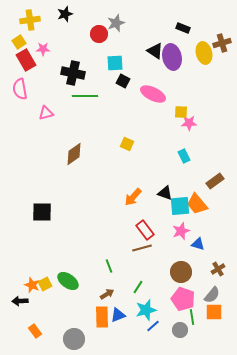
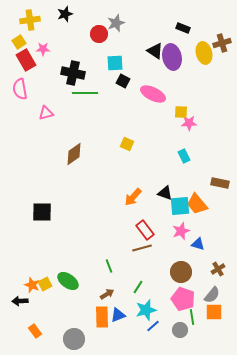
green line at (85, 96): moved 3 px up
brown rectangle at (215, 181): moved 5 px right, 2 px down; rotated 48 degrees clockwise
